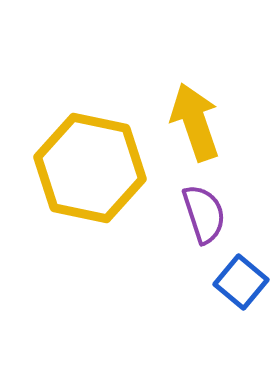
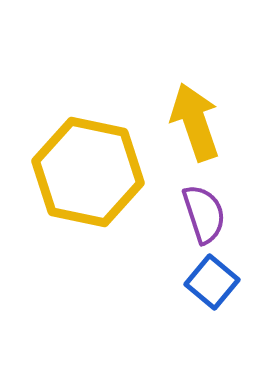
yellow hexagon: moved 2 px left, 4 px down
blue square: moved 29 px left
